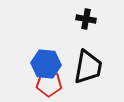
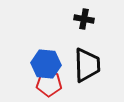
black cross: moved 2 px left
black trapezoid: moved 1 px left, 2 px up; rotated 12 degrees counterclockwise
